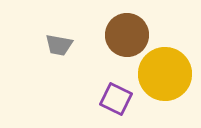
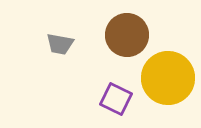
gray trapezoid: moved 1 px right, 1 px up
yellow circle: moved 3 px right, 4 px down
